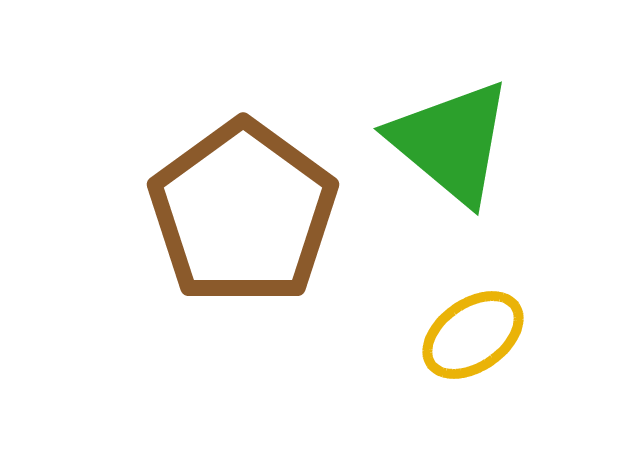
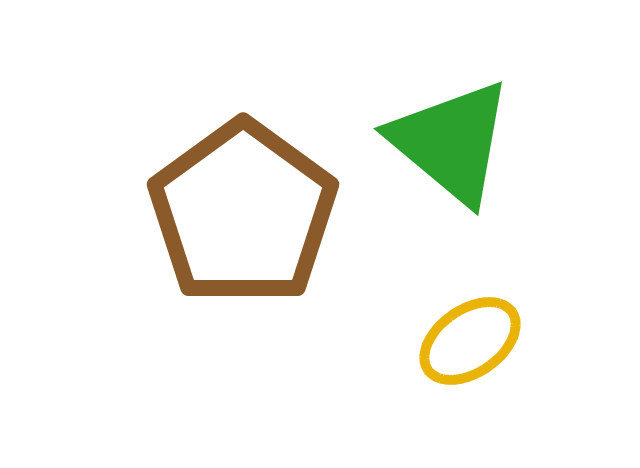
yellow ellipse: moved 3 px left, 6 px down
